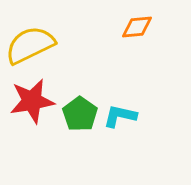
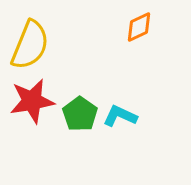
orange diamond: moved 2 px right; rotated 20 degrees counterclockwise
yellow semicircle: rotated 138 degrees clockwise
cyan L-shape: rotated 12 degrees clockwise
